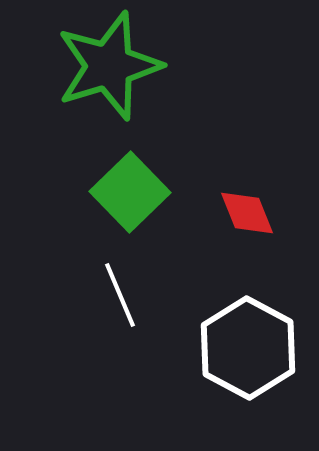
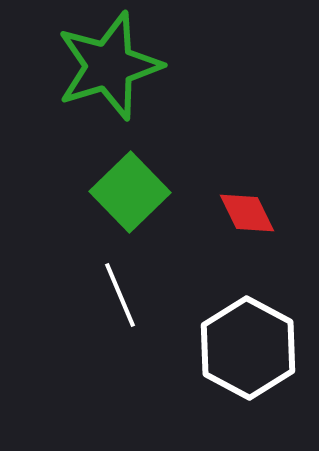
red diamond: rotated 4 degrees counterclockwise
